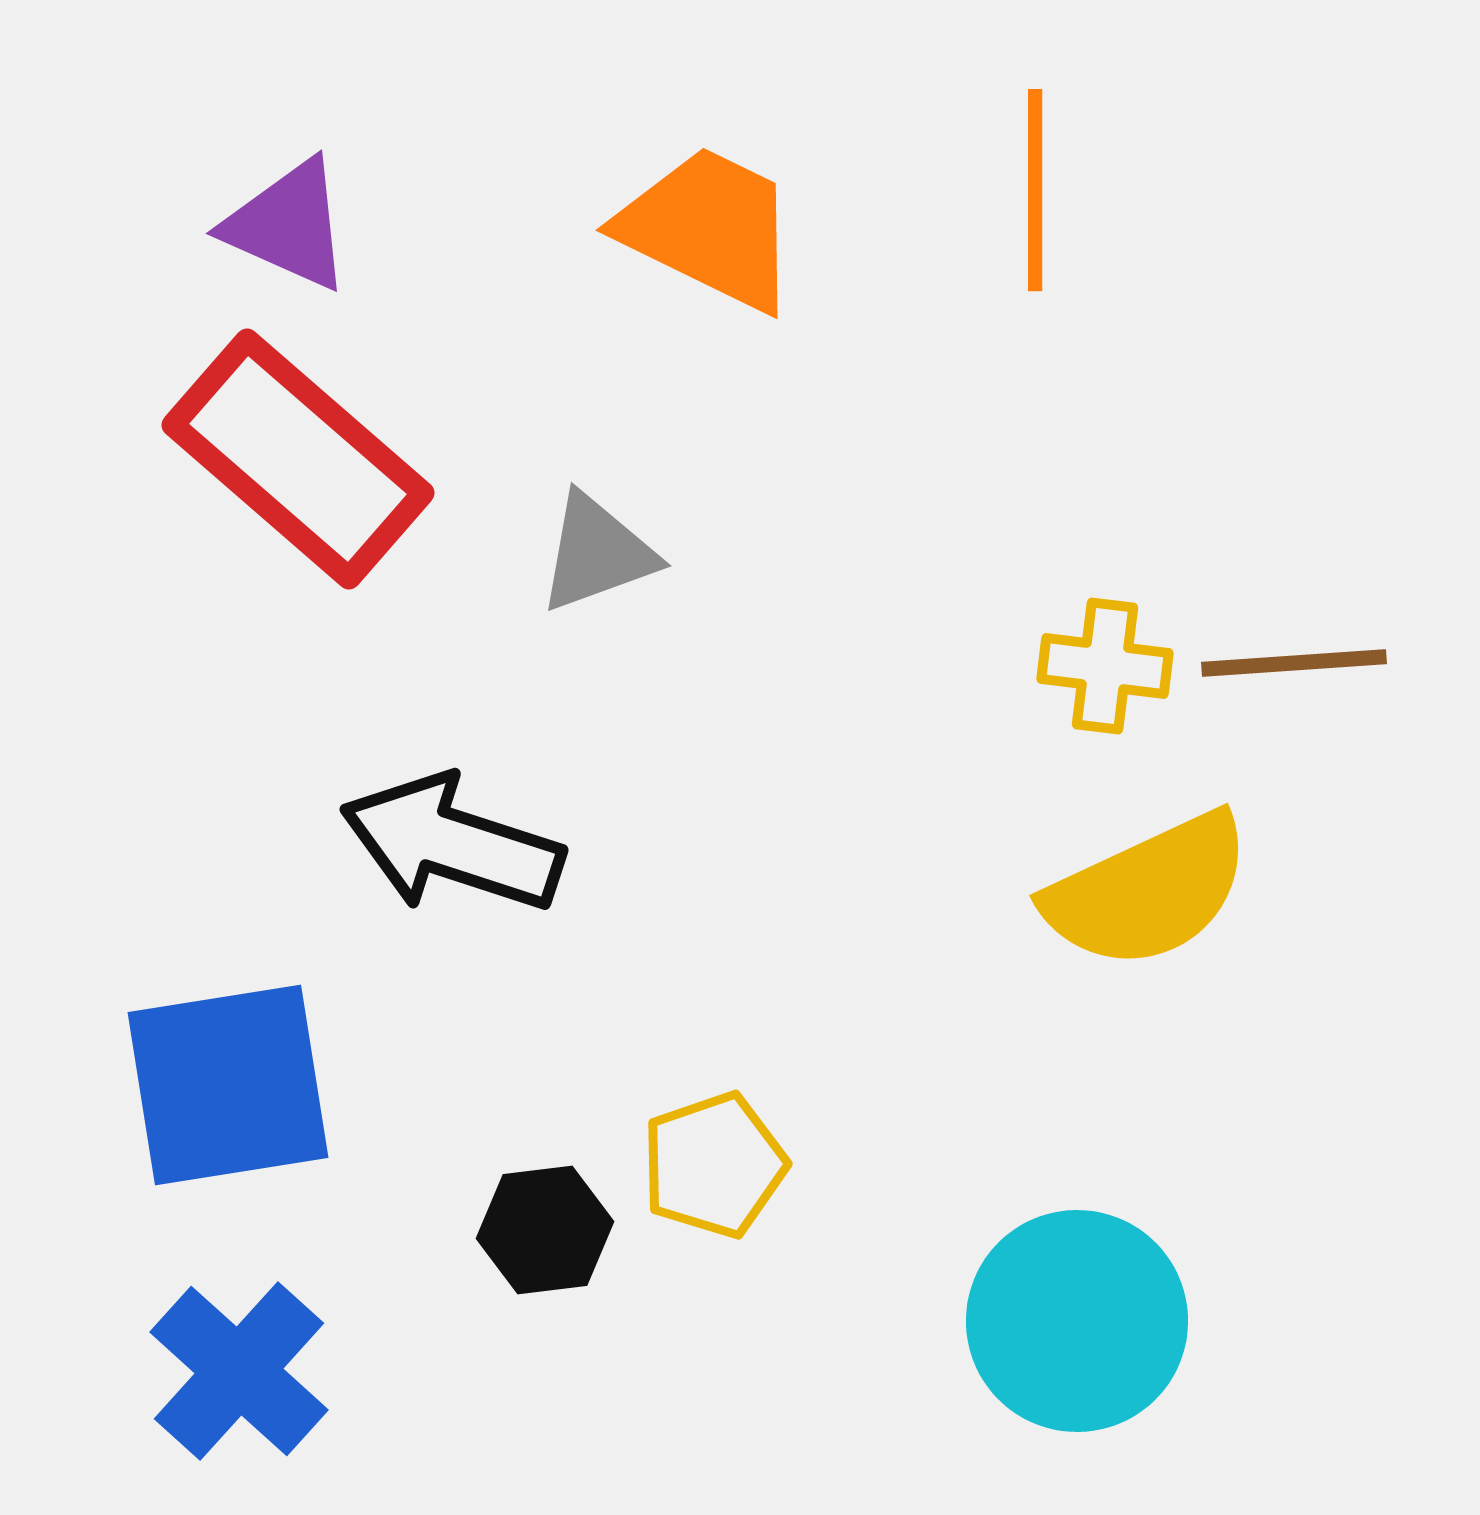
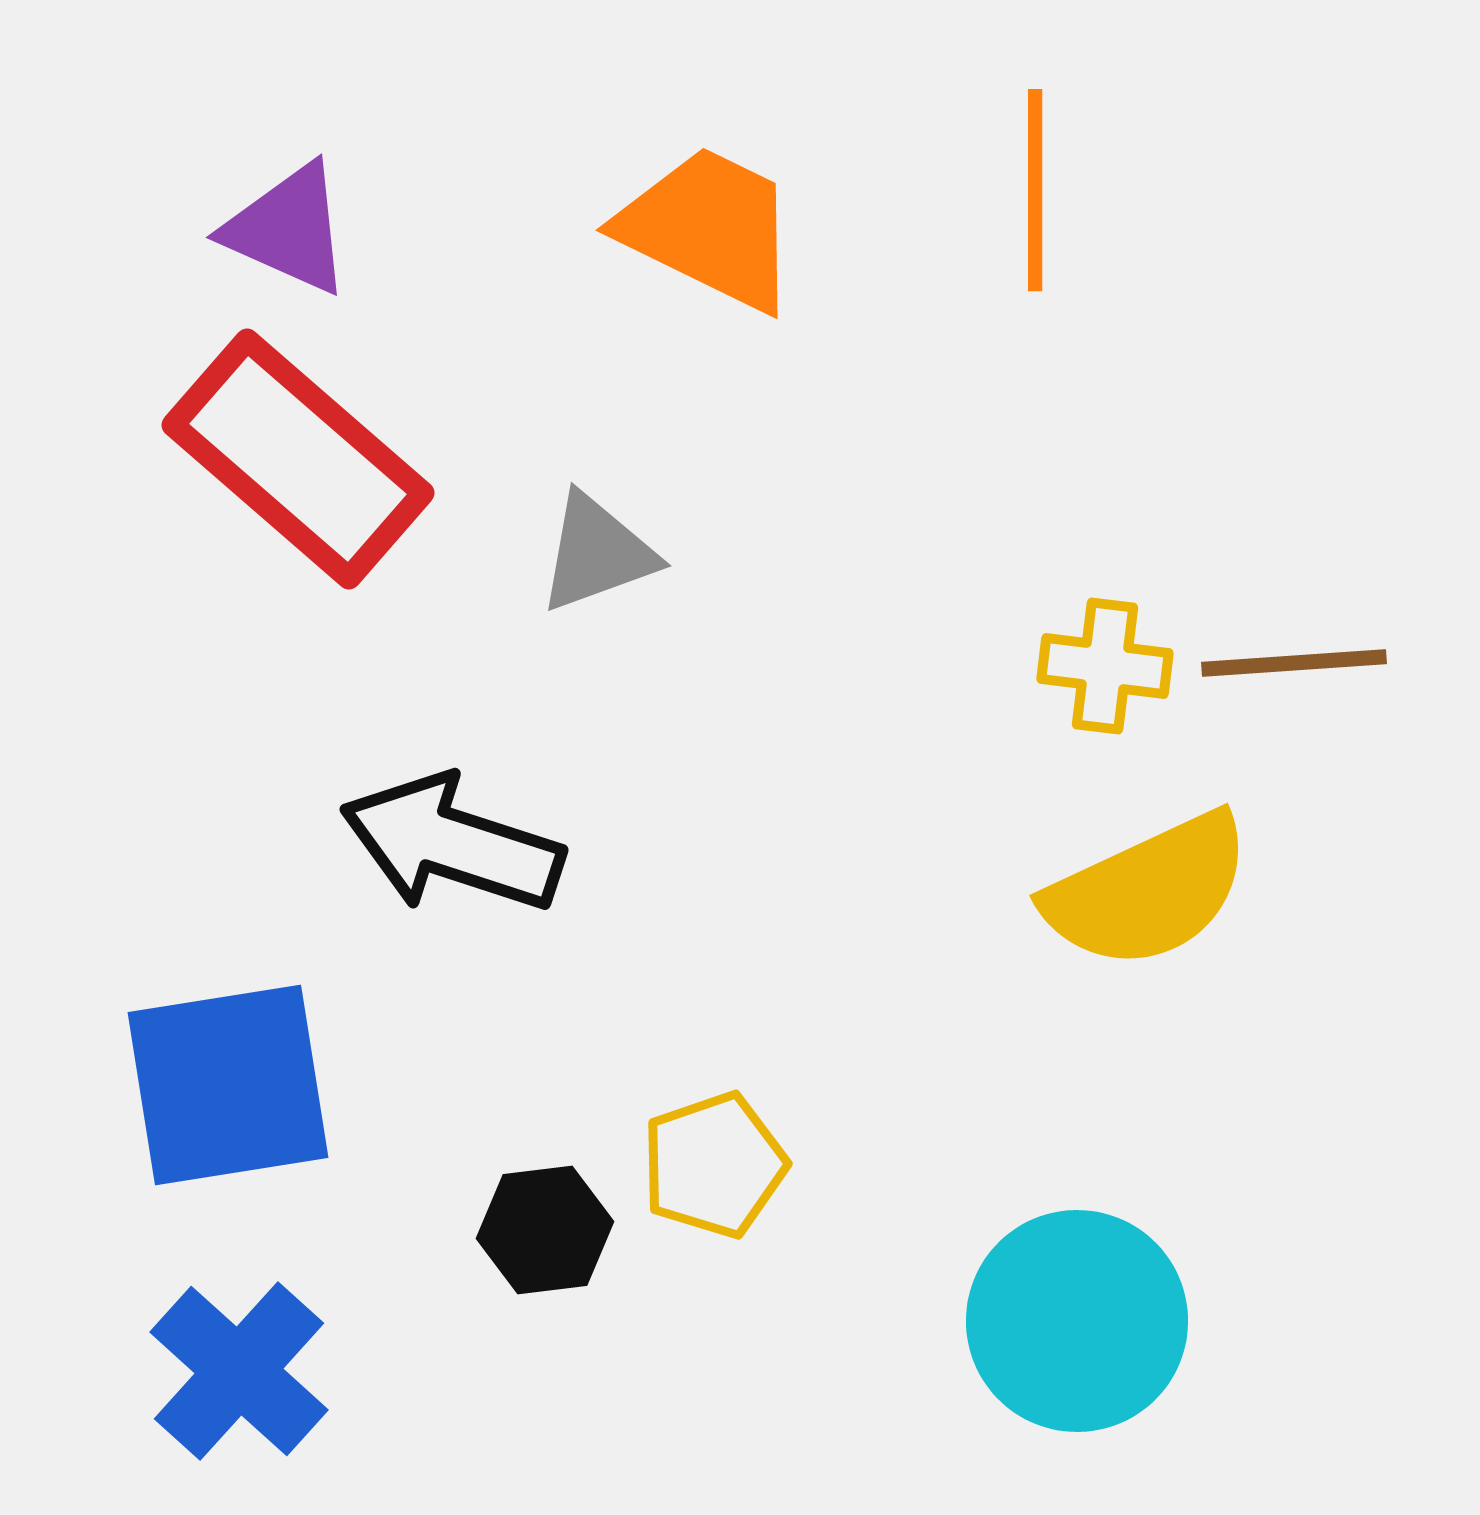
purple triangle: moved 4 px down
